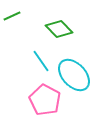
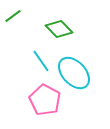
green line: moved 1 px right; rotated 12 degrees counterclockwise
cyan ellipse: moved 2 px up
